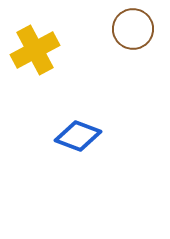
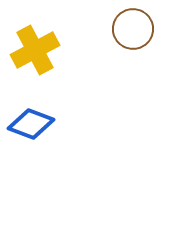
blue diamond: moved 47 px left, 12 px up
